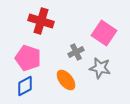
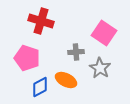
gray cross: rotated 21 degrees clockwise
pink pentagon: moved 1 px left
gray star: rotated 20 degrees clockwise
orange ellipse: rotated 25 degrees counterclockwise
blue diamond: moved 15 px right, 1 px down
